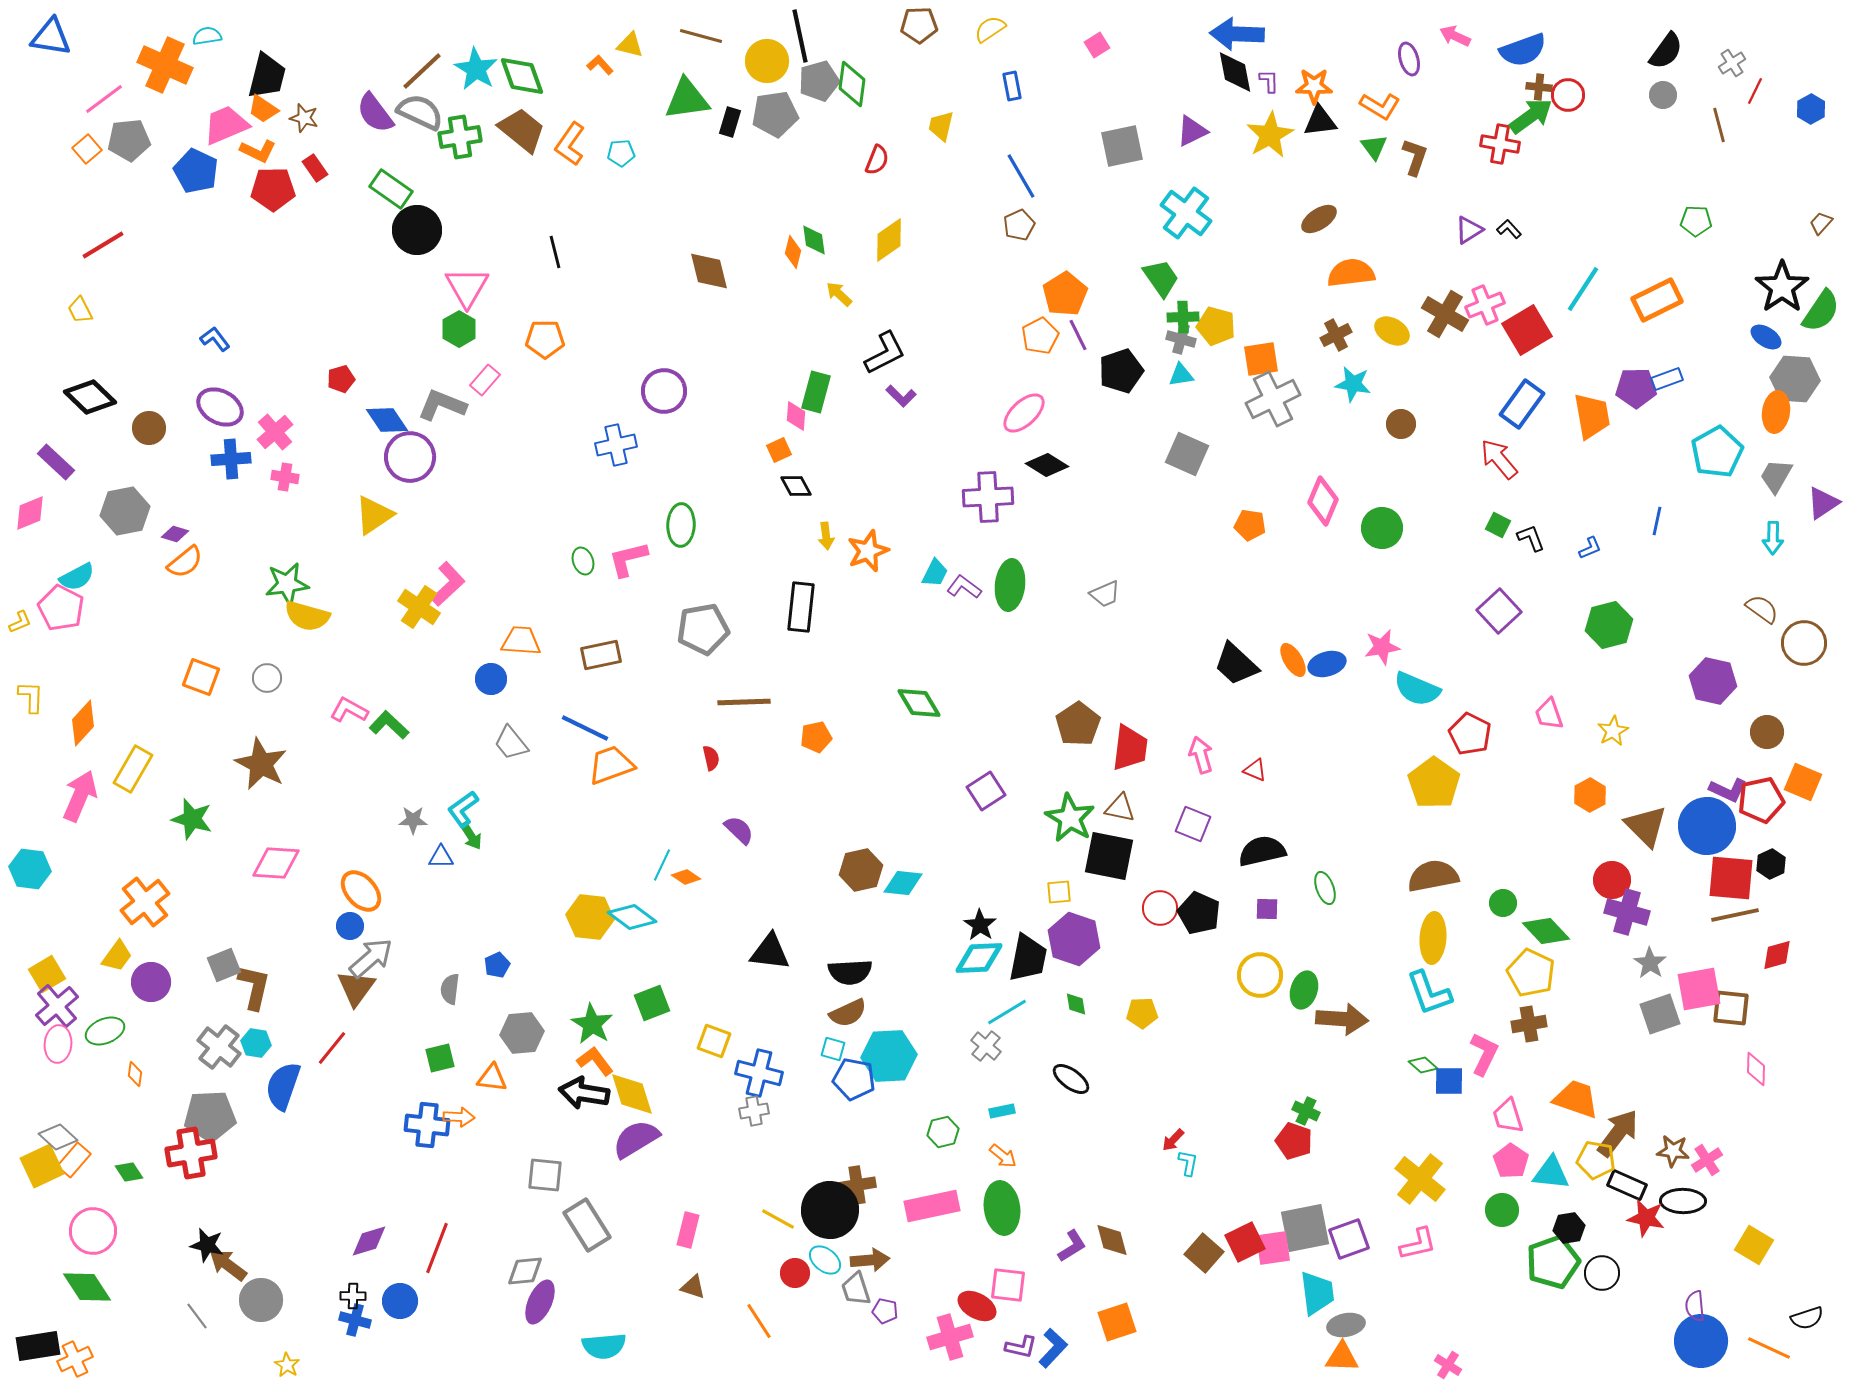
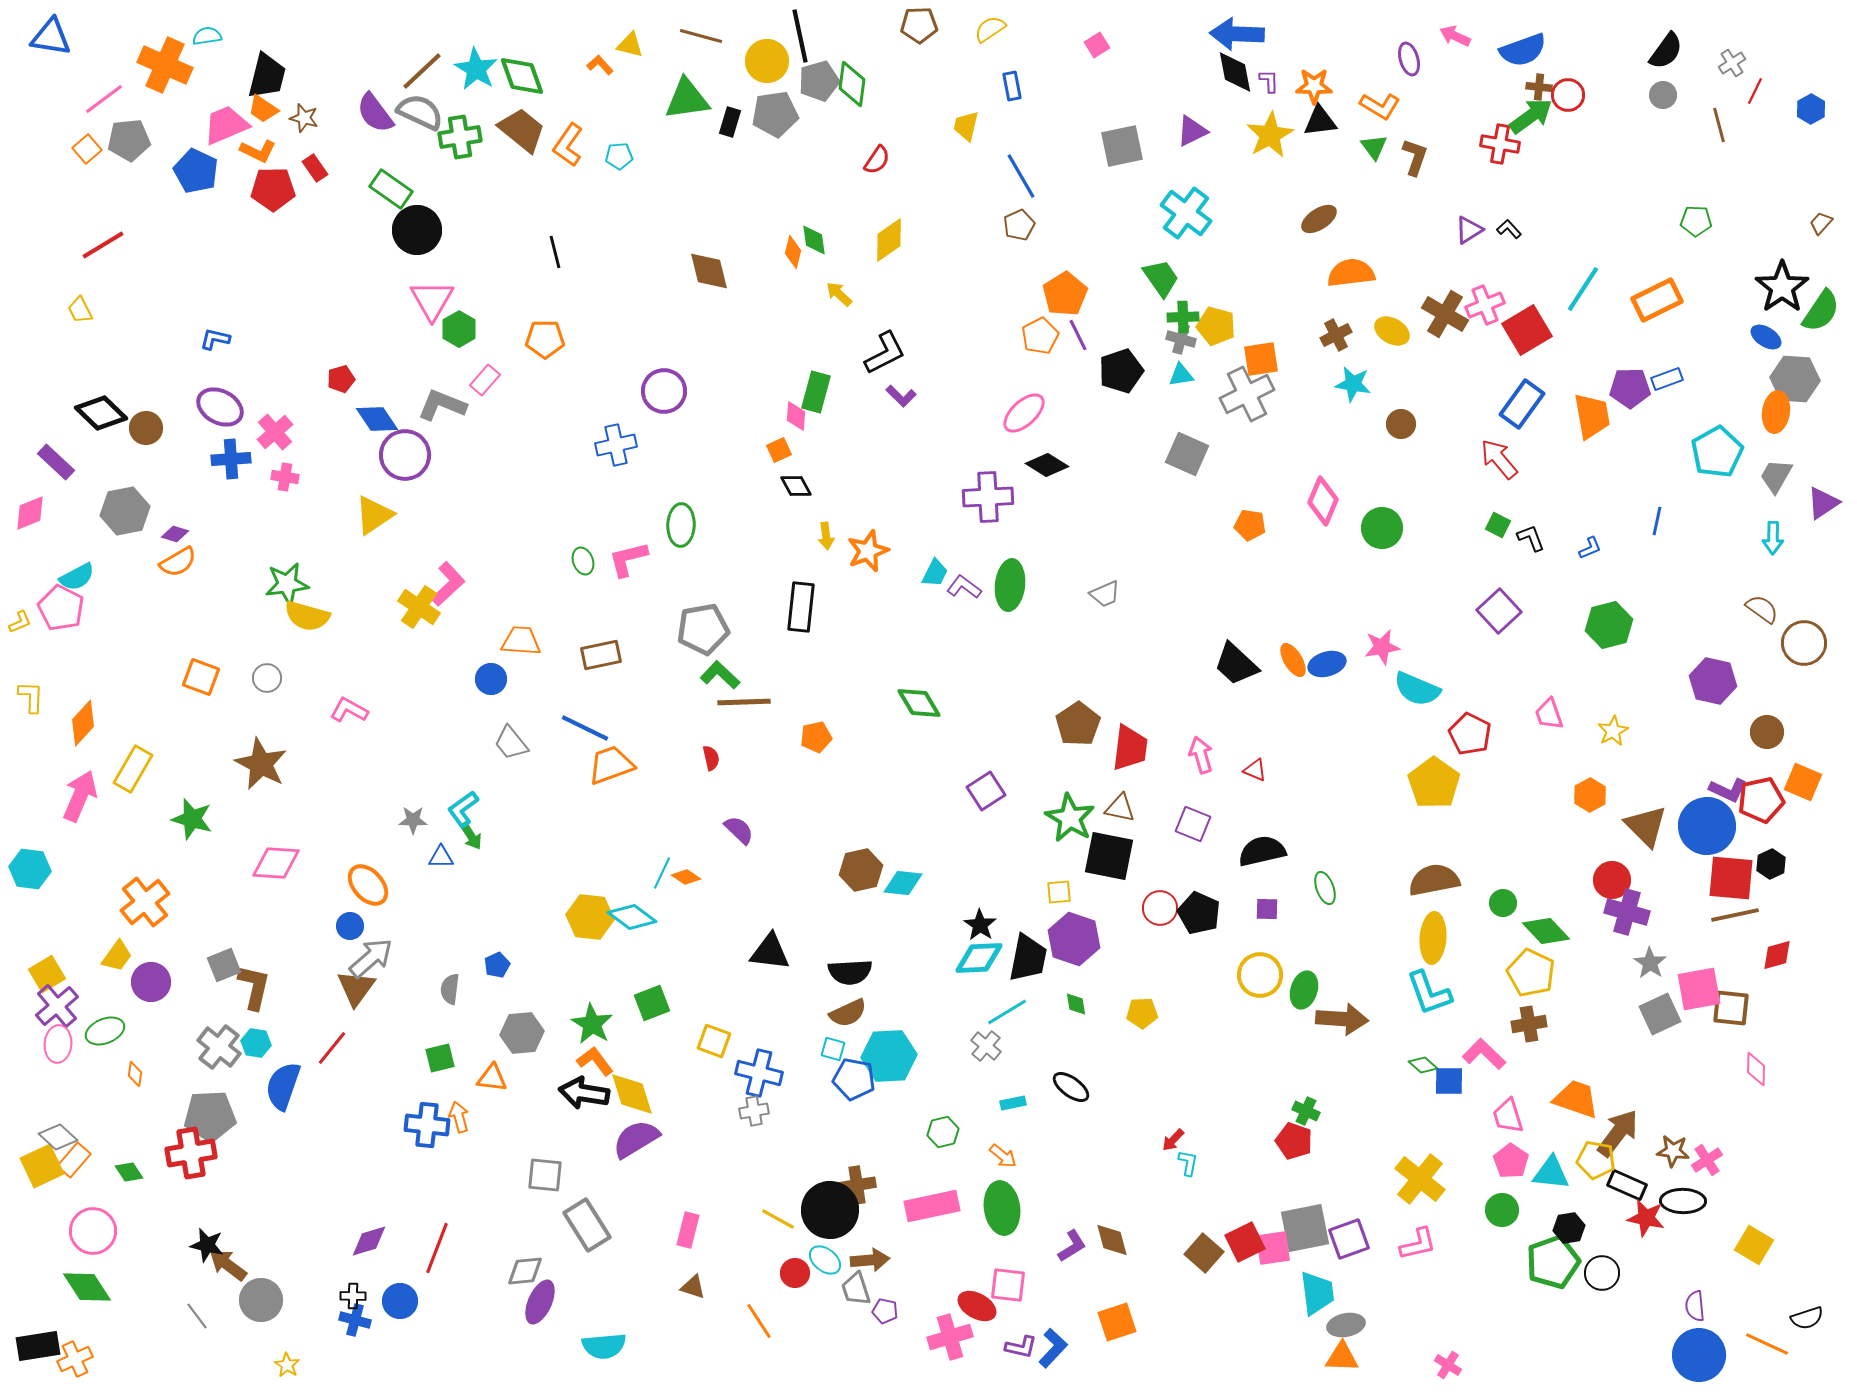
yellow trapezoid at (941, 126): moved 25 px right
orange L-shape at (570, 144): moved 2 px left, 1 px down
cyan pentagon at (621, 153): moved 2 px left, 3 px down
red semicircle at (877, 160): rotated 12 degrees clockwise
pink triangle at (467, 287): moved 35 px left, 13 px down
blue L-shape at (215, 339): rotated 40 degrees counterclockwise
purple pentagon at (1636, 388): moved 6 px left
black diamond at (90, 397): moved 11 px right, 16 px down
gray cross at (1273, 399): moved 26 px left, 5 px up
blue diamond at (387, 420): moved 10 px left, 1 px up
brown circle at (149, 428): moved 3 px left
purple circle at (410, 457): moved 5 px left, 2 px up
orange semicircle at (185, 562): moved 7 px left; rotated 9 degrees clockwise
green L-shape at (389, 725): moved 331 px right, 50 px up
cyan line at (662, 865): moved 8 px down
brown semicircle at (1433, 876): moved 1 px right, 4 px down
orange ellipse at (361, 891): moved 7 px right, 6 px up
gray square at (1660, 1014): rotated 6 degrees counterclockwise
pink L-shape at (1484, 1054): rotated 72 degrees counterclockwise
black ellipse at (1071, 1079): moved 8 px down
cyan rectangle at (1002, 1111): moved 11 px right, 8 px up
orange arrow at (459, 1117): rotated 108 degrees counterclockwise
blue circle at (1701, 1341): moved 2 px left, 14 px down
orange line at (1769, 1348): moved 2 px left, 4 px up
